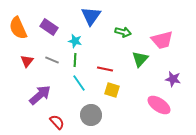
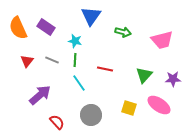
purple rectangle: moved 3 px left
green triangle: moved 4 px right, 16 px down
purple star: rotated 14 degrees counterclockwise
yellow square: moved 17 px right, 18 px down
